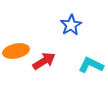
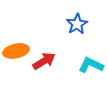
blue star: moved 6 px right, 1 px up
